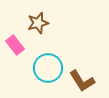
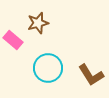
pink rectangle: moved 2 px left, 5 px up; rotated 12 degrees counterclockwise
brown L-shape: moved 9 px right, 6 px up
